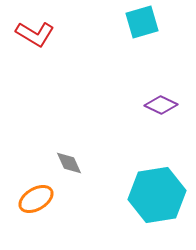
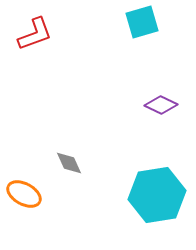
red L-shape: rotated 51 degrees counterclockwise
orange ellipse: moved 12 px left, 5 px up; rotated 60 degrees clockwise
